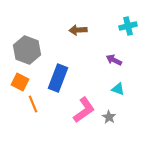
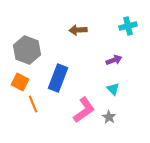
purple arrow: rotated 133 degrees clockwise
cyan triangle: moved 5 px left; rotated 24 degrees clockwise
